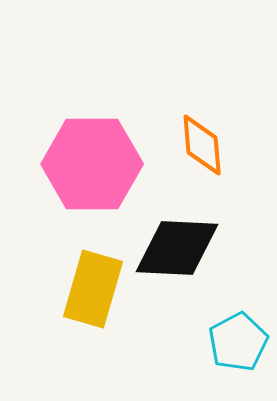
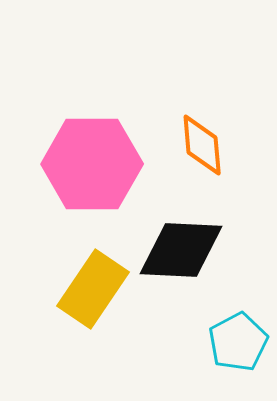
black diamond: moved 4 px right, 2 px down
yellow rectangle: rotated 18 degrees clockwise
